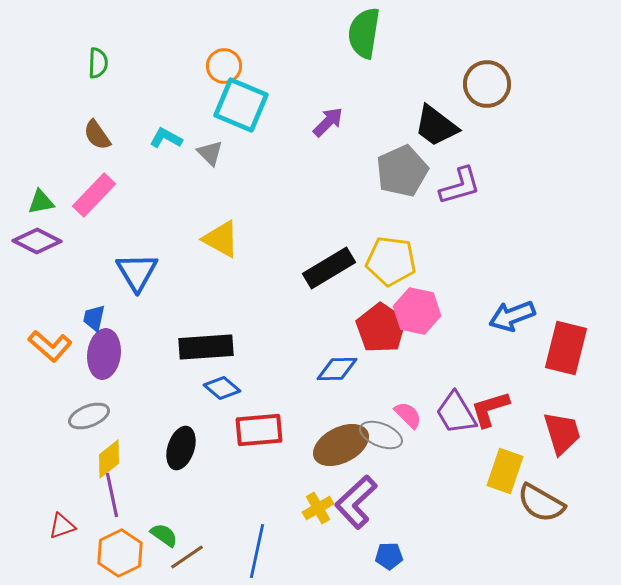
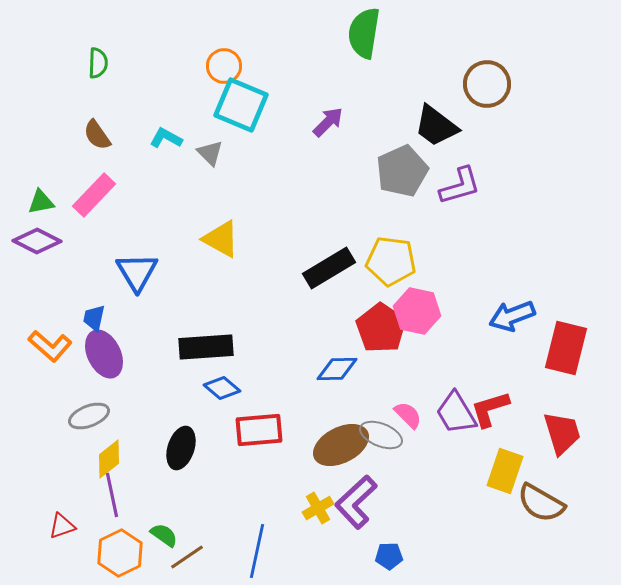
purple ellipse at (104, 354): rotated 33 degrees counterclockwise
